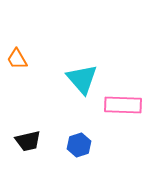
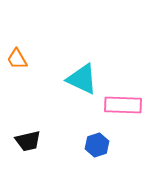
cyan triangle: rotated 24 degrees counterclockwise
blue hexagon: moved 18 px right
